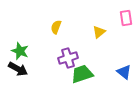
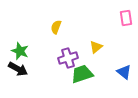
yellow triangle: moved 3 px left, 15 px down
